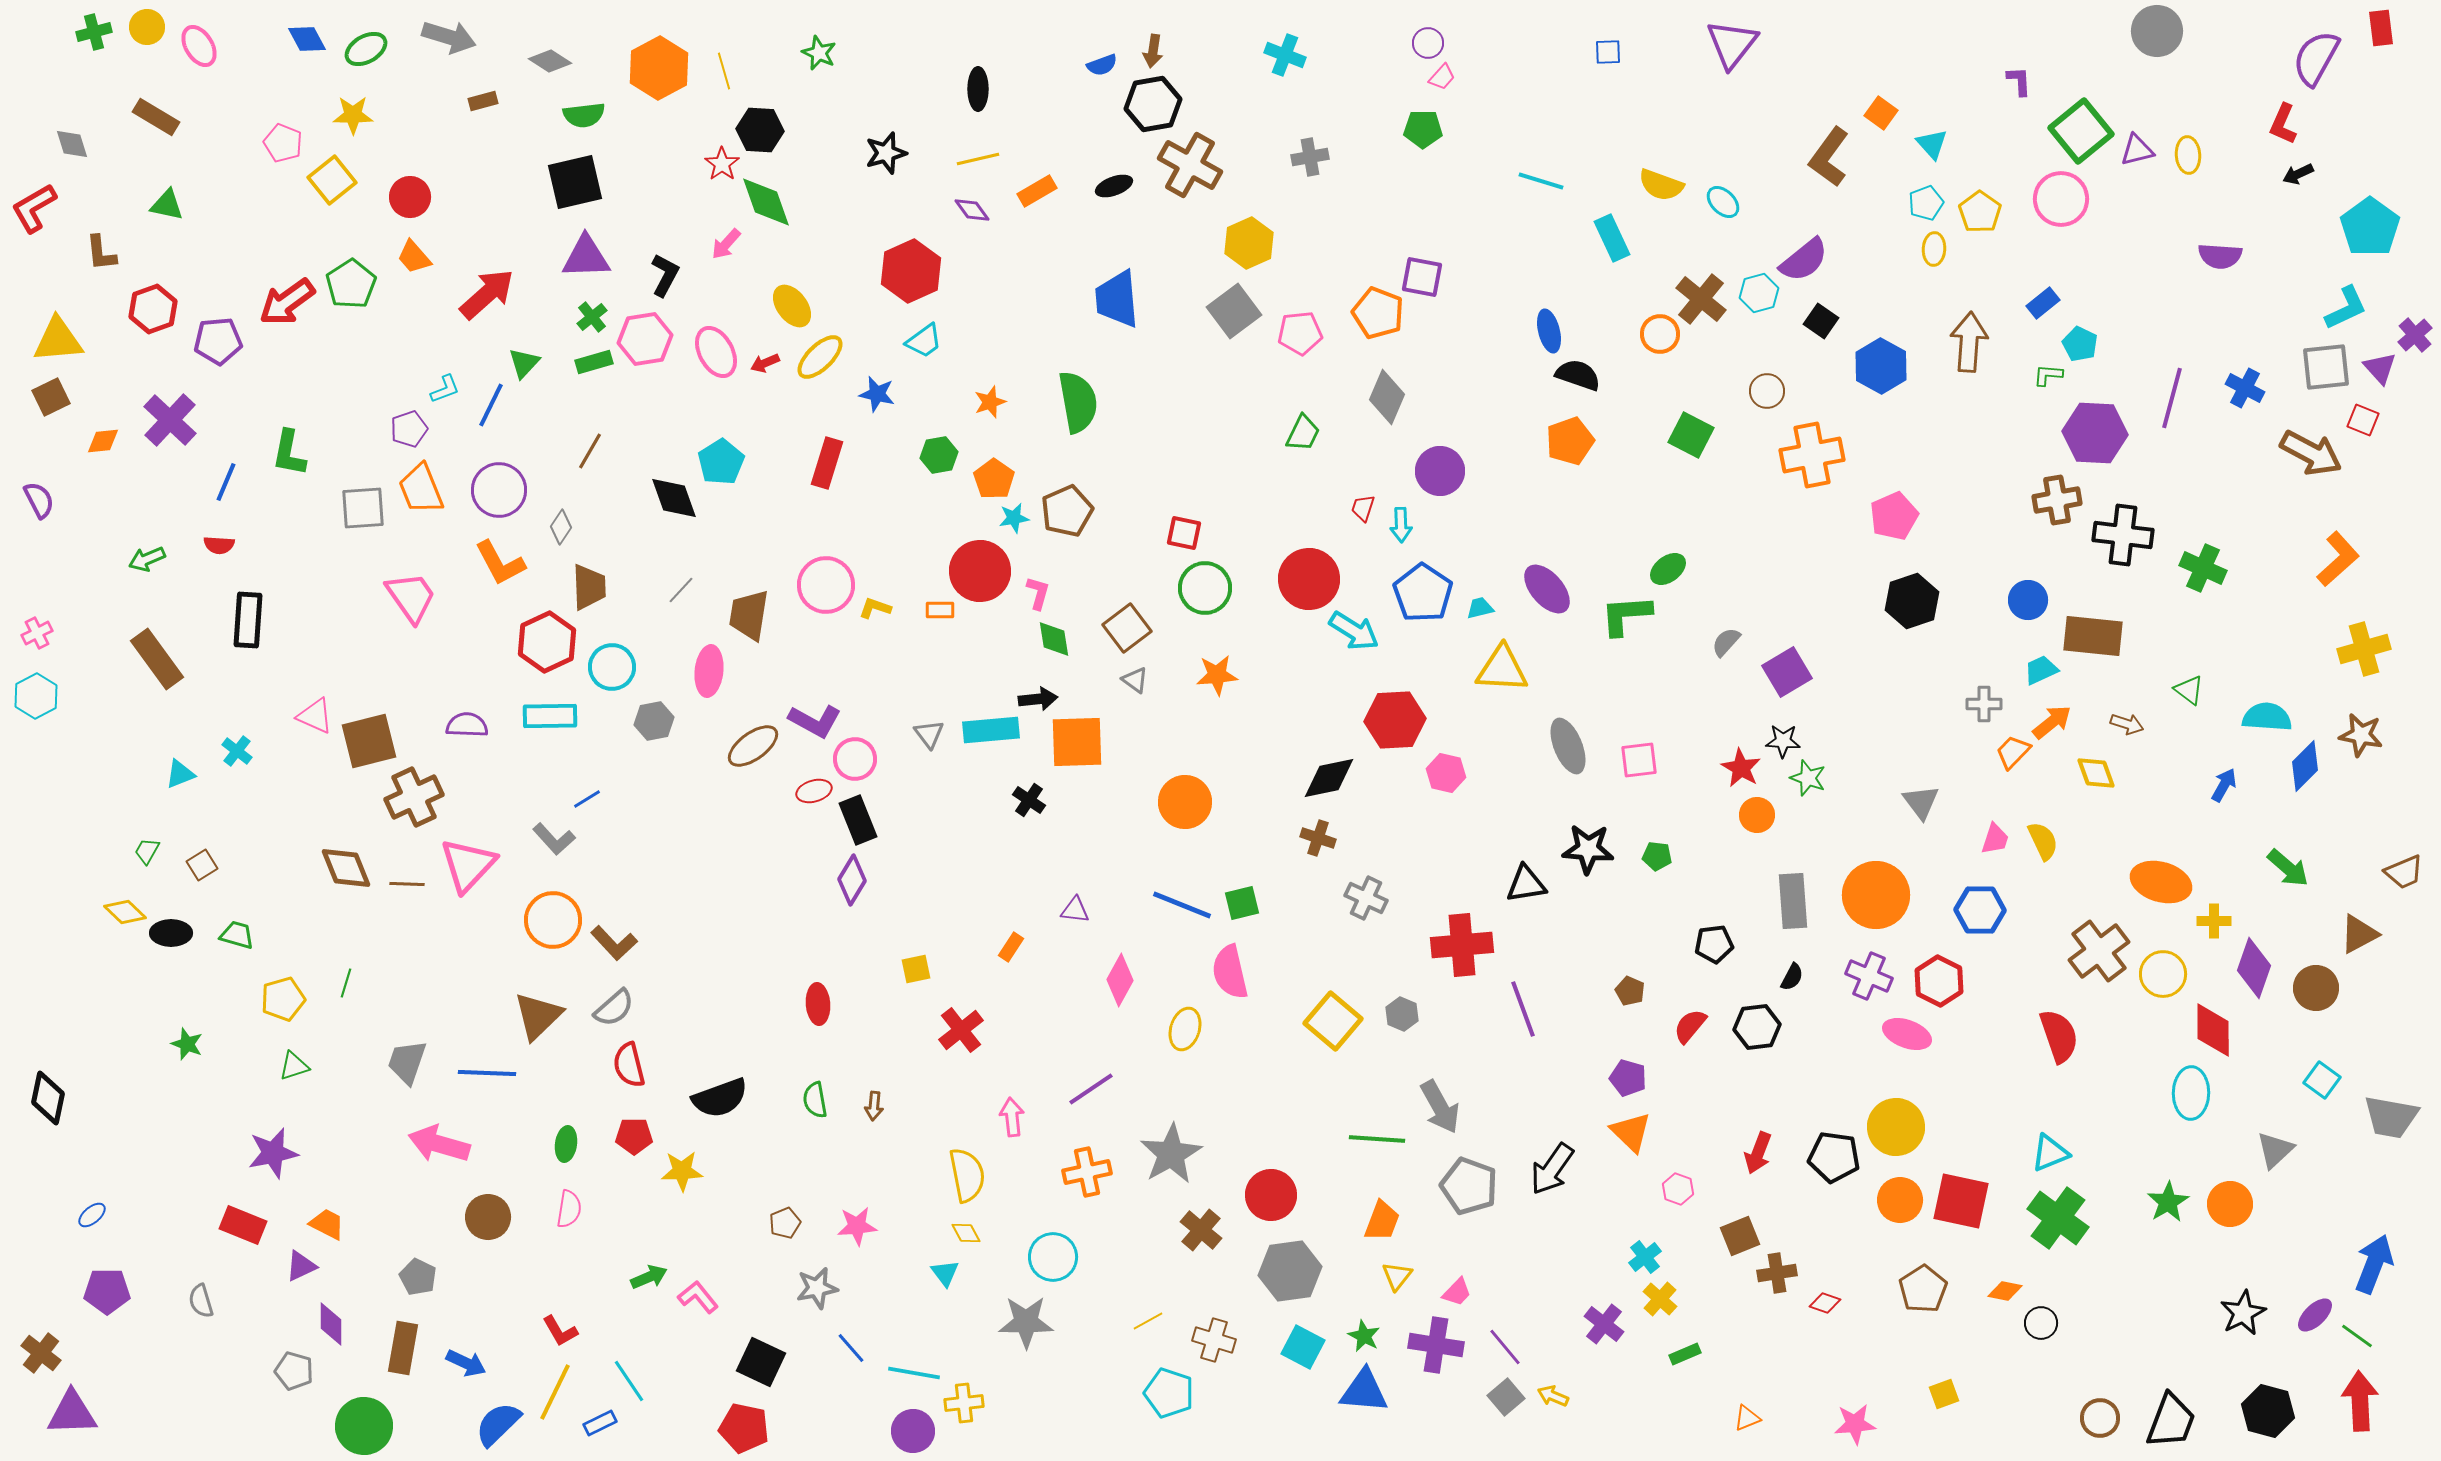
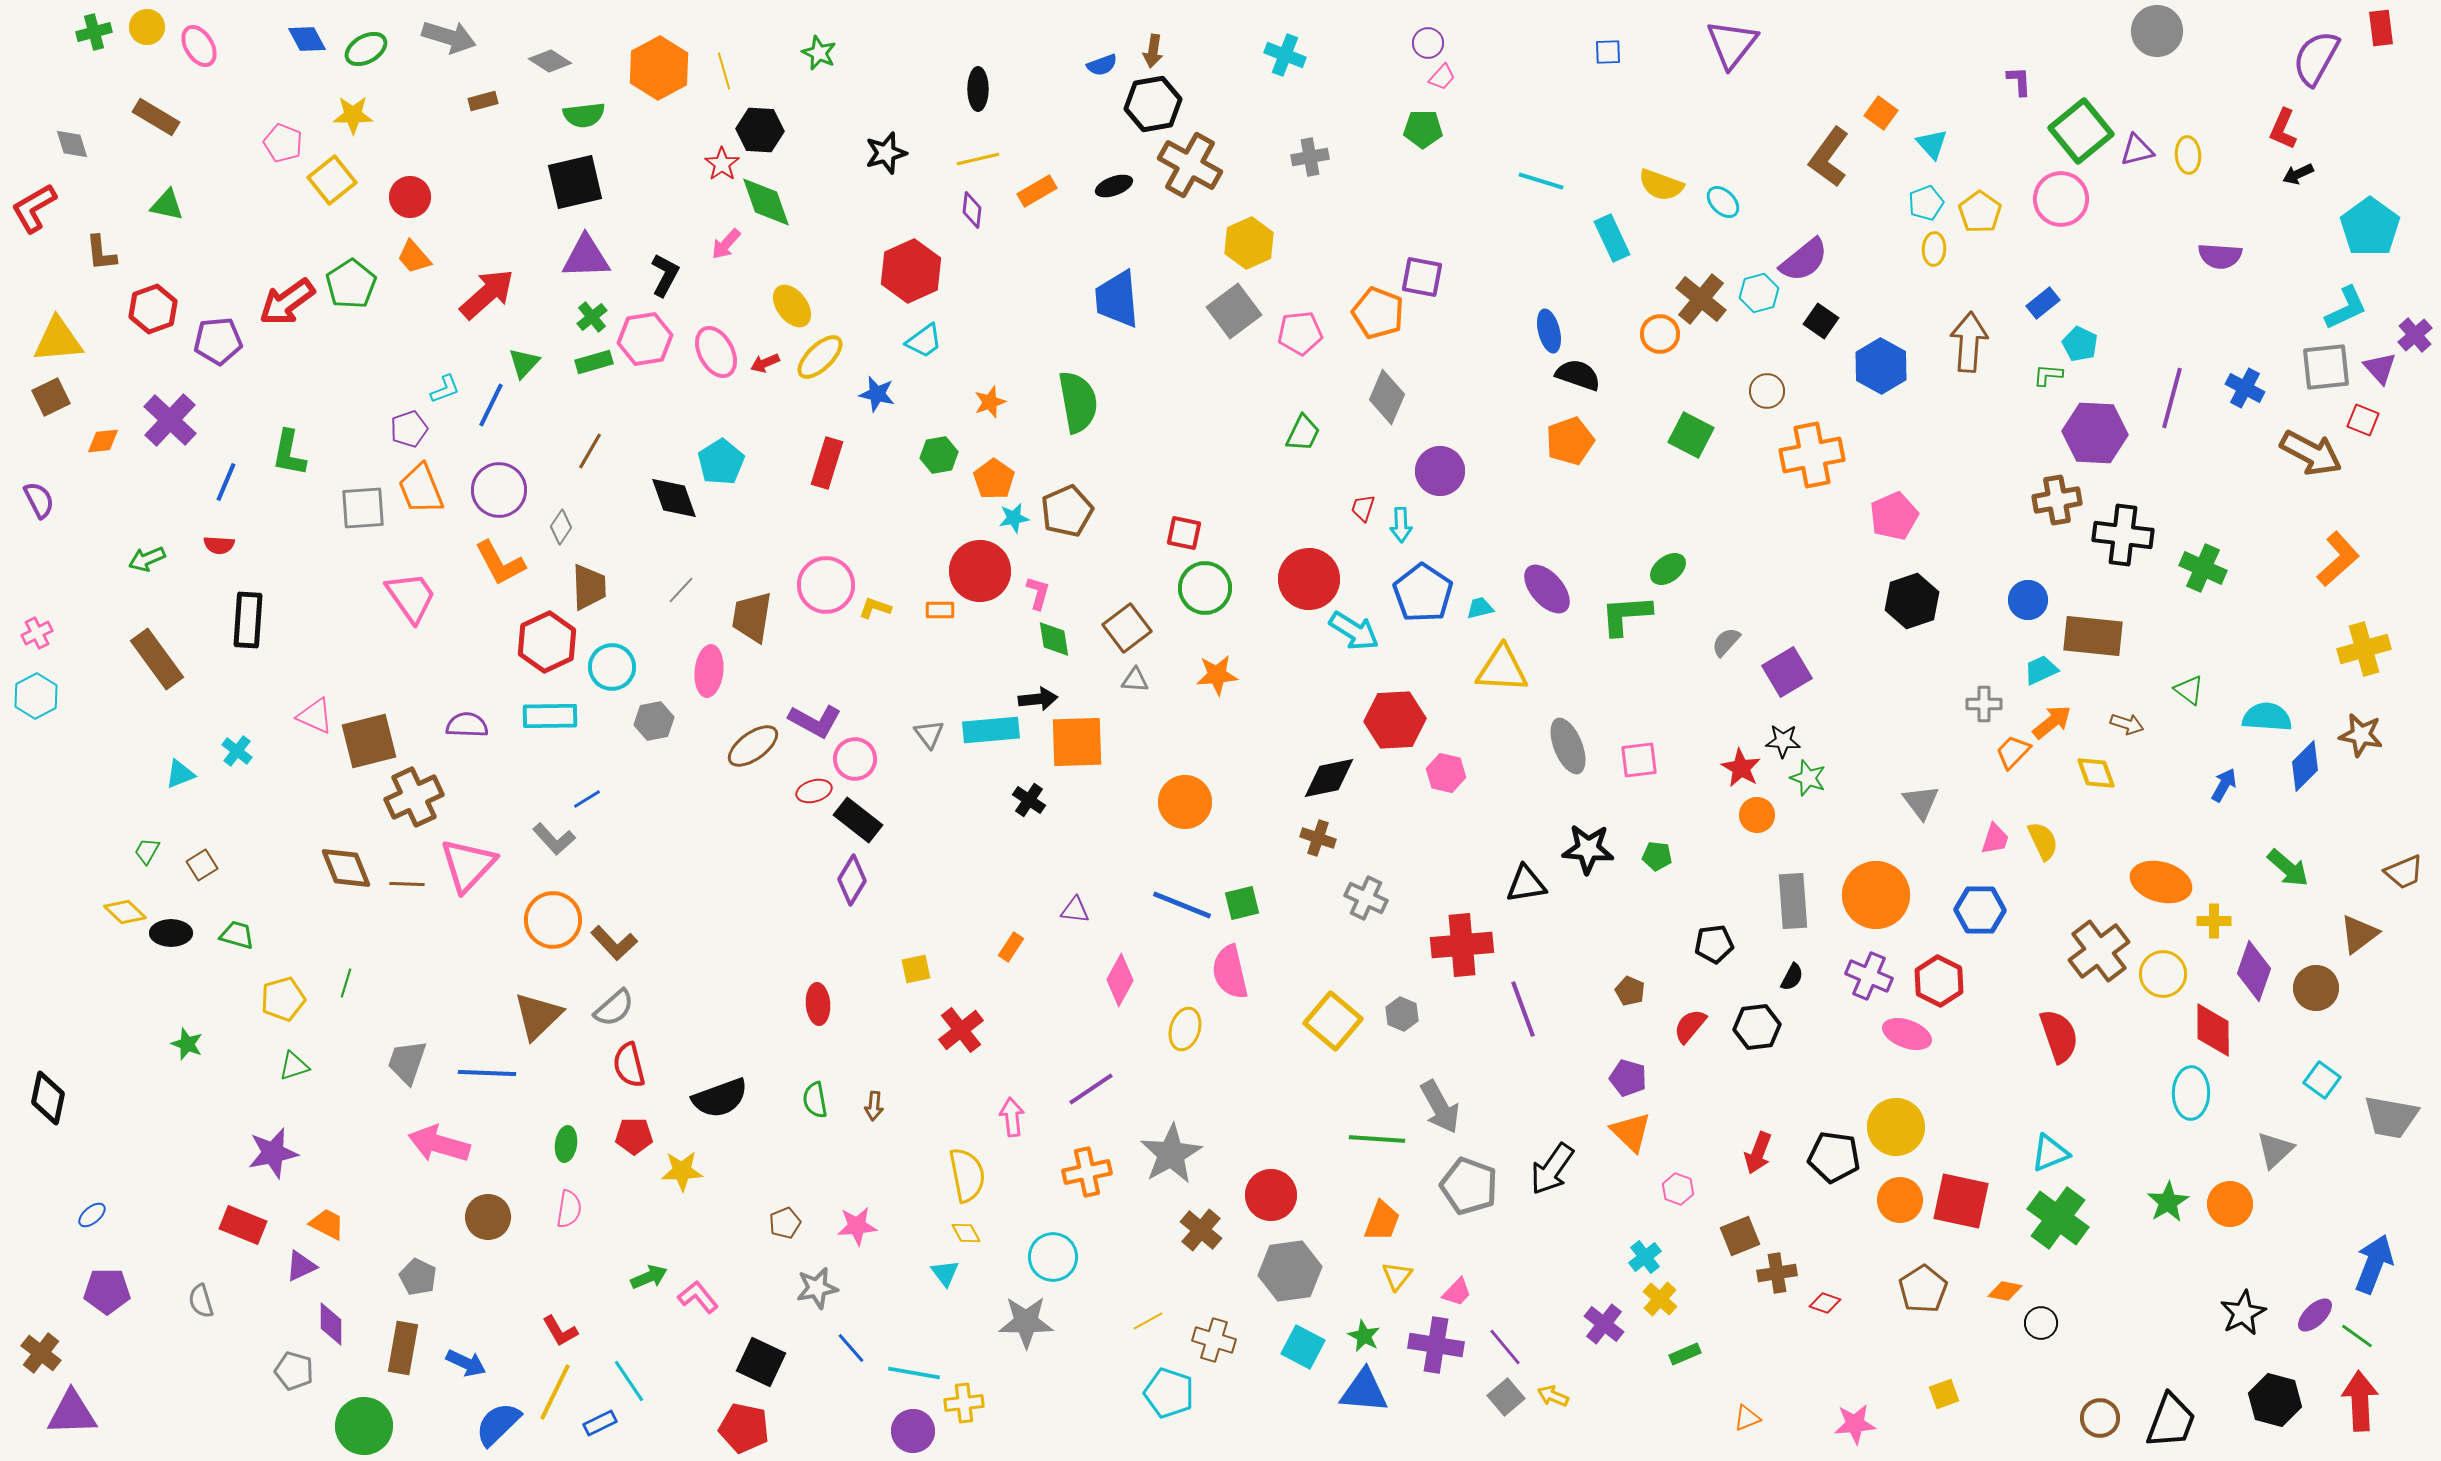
red L-shape at (2283, 124): moved 5 px down
purple diamond at (972, 210): rotated 42 degrees clockwise
brown trapezoid at (749, 615): moved 3 px right, 2 px down
gray triangle at (1135, 680): rotated 32 degrees counterclockwise
black rectangle at (858, 820): rotated 30 degrees counterclockwise
brown triangle at (2359, 934): rotated 9 degrees counterclockwise
purple diamond at (2254, 968): moved 3 px down
black hexagon at (2268, 1411): moved 7 px right, 11 px up
